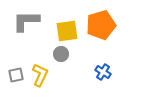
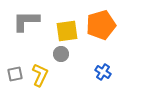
gray square: moved 1 px left, 1 px up
